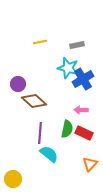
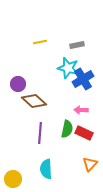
cyan semicircle: moved 3 px left, 15 px down; rotated 132 degrees counterclockwise
